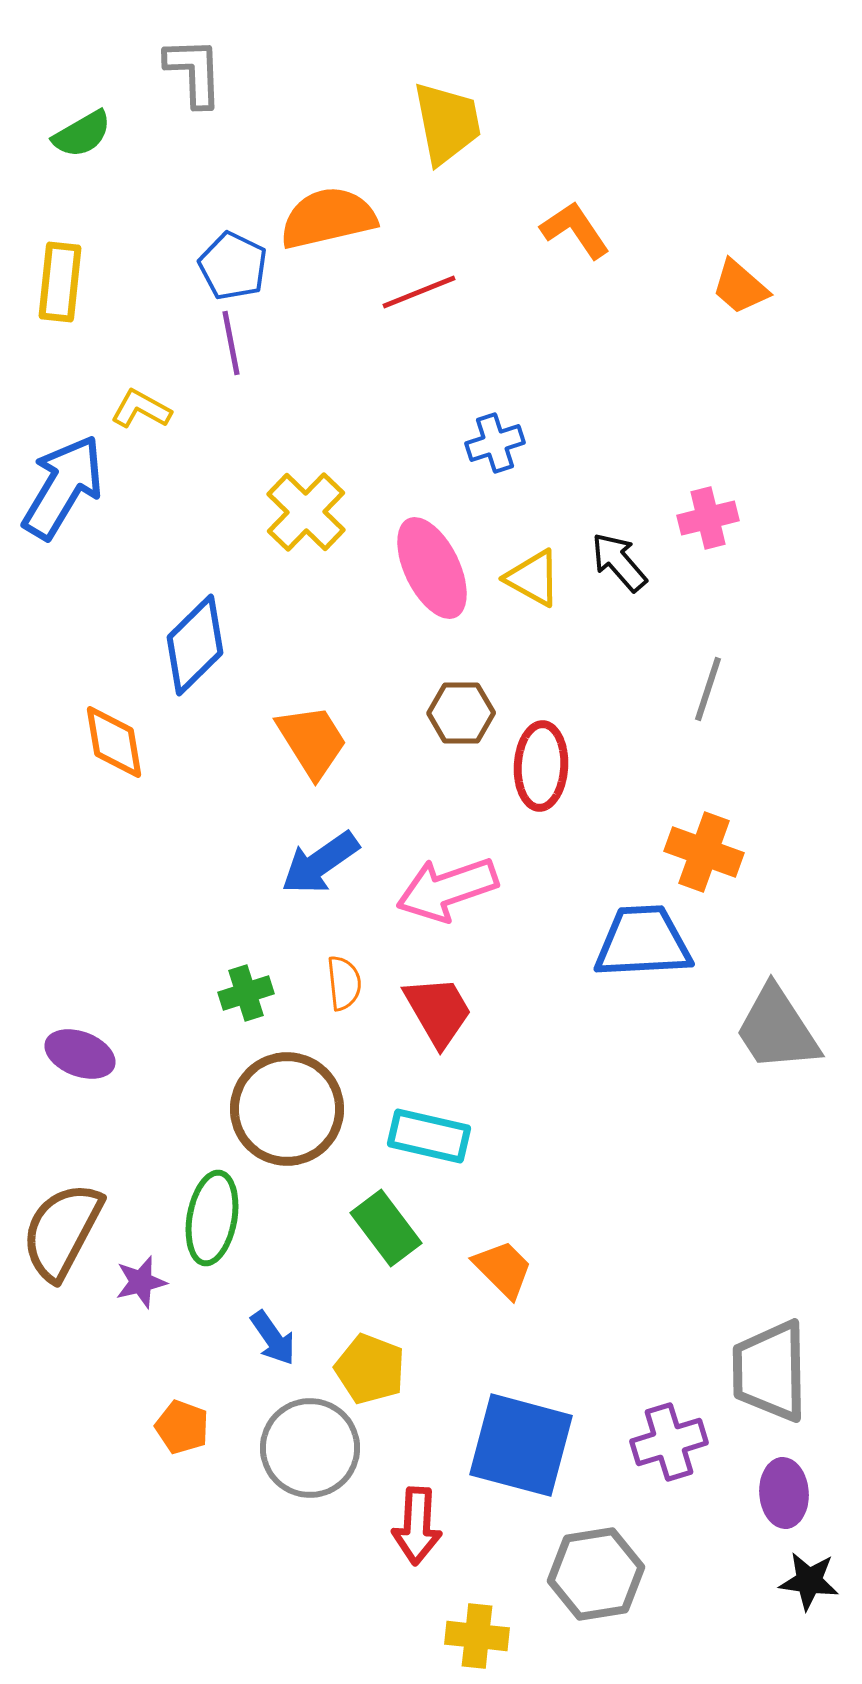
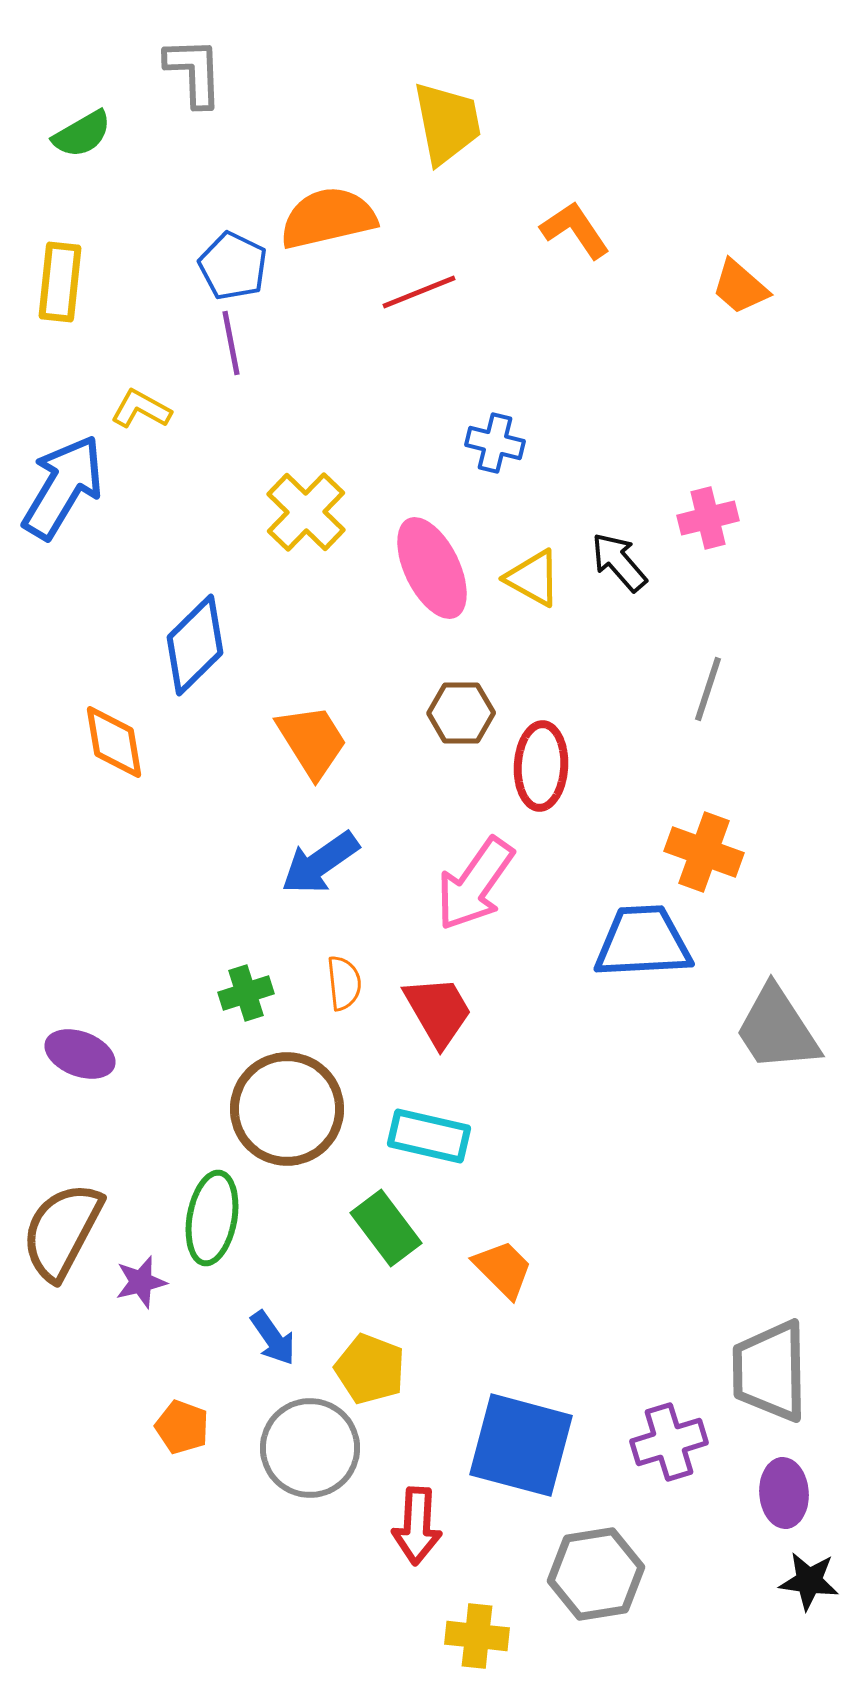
blue cross at (495, 443): rotated 32 degrees clockwise
pink arrow at (447, 889): moved 28 px right, 5 px up; rotated 36 degrees counterclockwise
